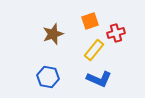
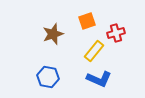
orange square: moved 3 px left
yellow rectangle: moved 1 px down
